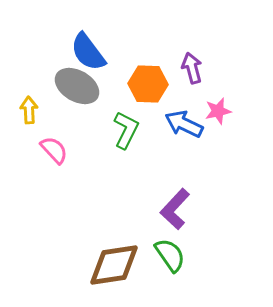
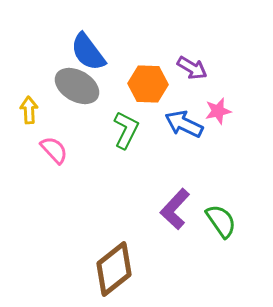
purple arrow: rotated 136 degrees clockwise
green semicircle: moved 51 px right, 34 px up
brown diamond: moved 4 px down; rotated 30 degrees counterclockwise
